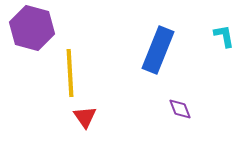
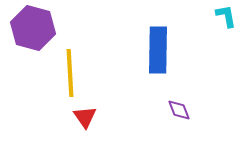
purple hexagon: moved 1 px right
cyan L-shape: moved 2 px right, 20 px up
blue rectangle: rotated 21 degrees counterclockwise
purple diamond: moved 1 px left, 1 px down
